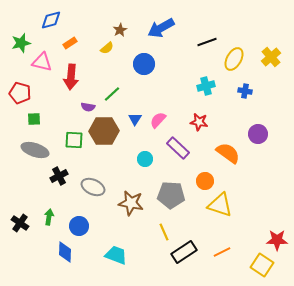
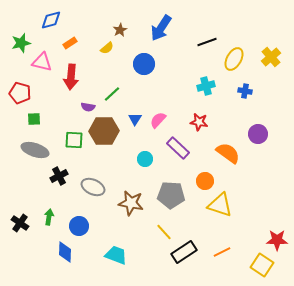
blue arrow at (161, 28): rotated 28 degrees counterclockwise
yellow line at (164, 232): rotated 18 degrees counterclockwise
